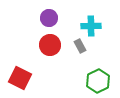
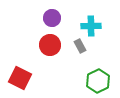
purple circle: moved 3 px right
